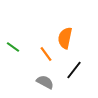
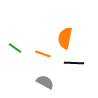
green line: moved 2 px right, 1 px down
orange line: moved 3 px left; rotated 35 degrees counterclockwise
black line: moved 7 px up; rotated 54 degrees clockwise
